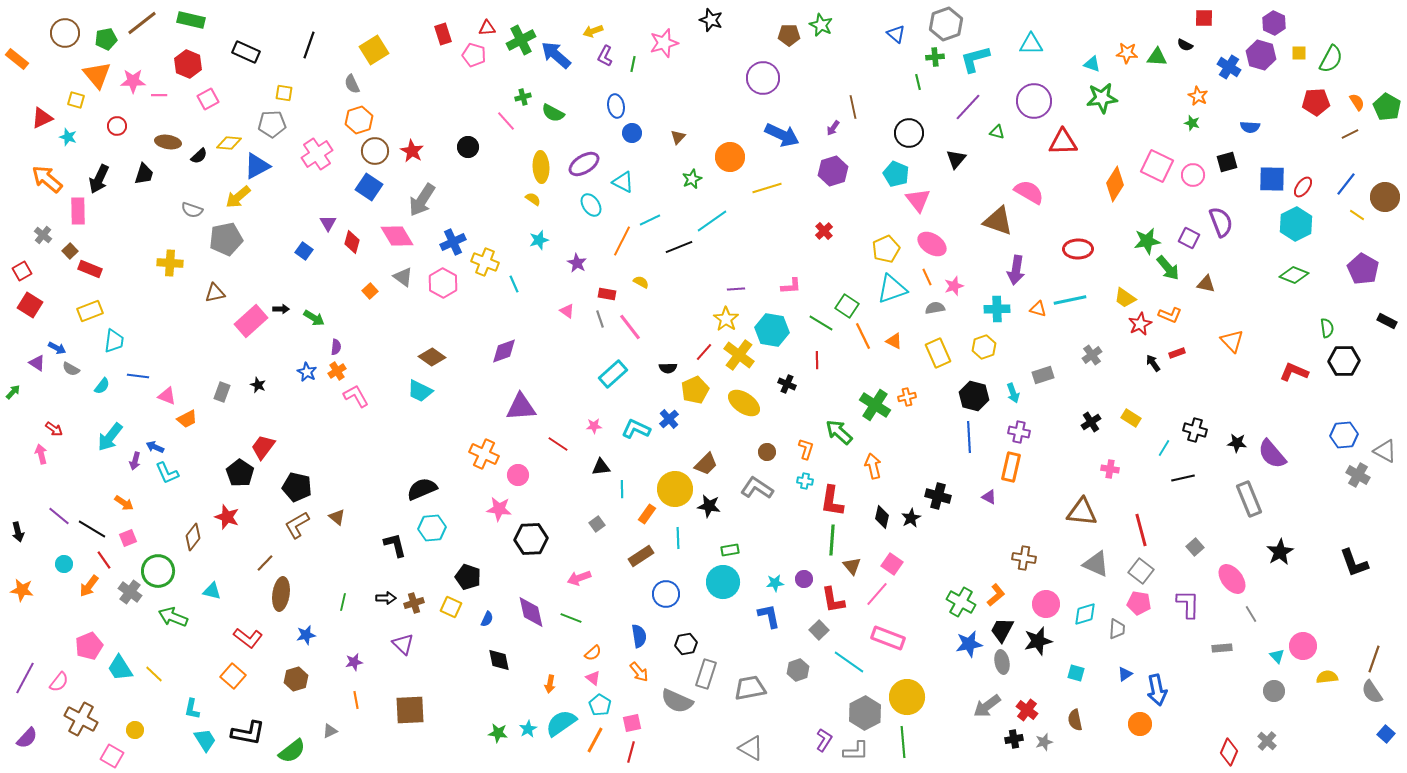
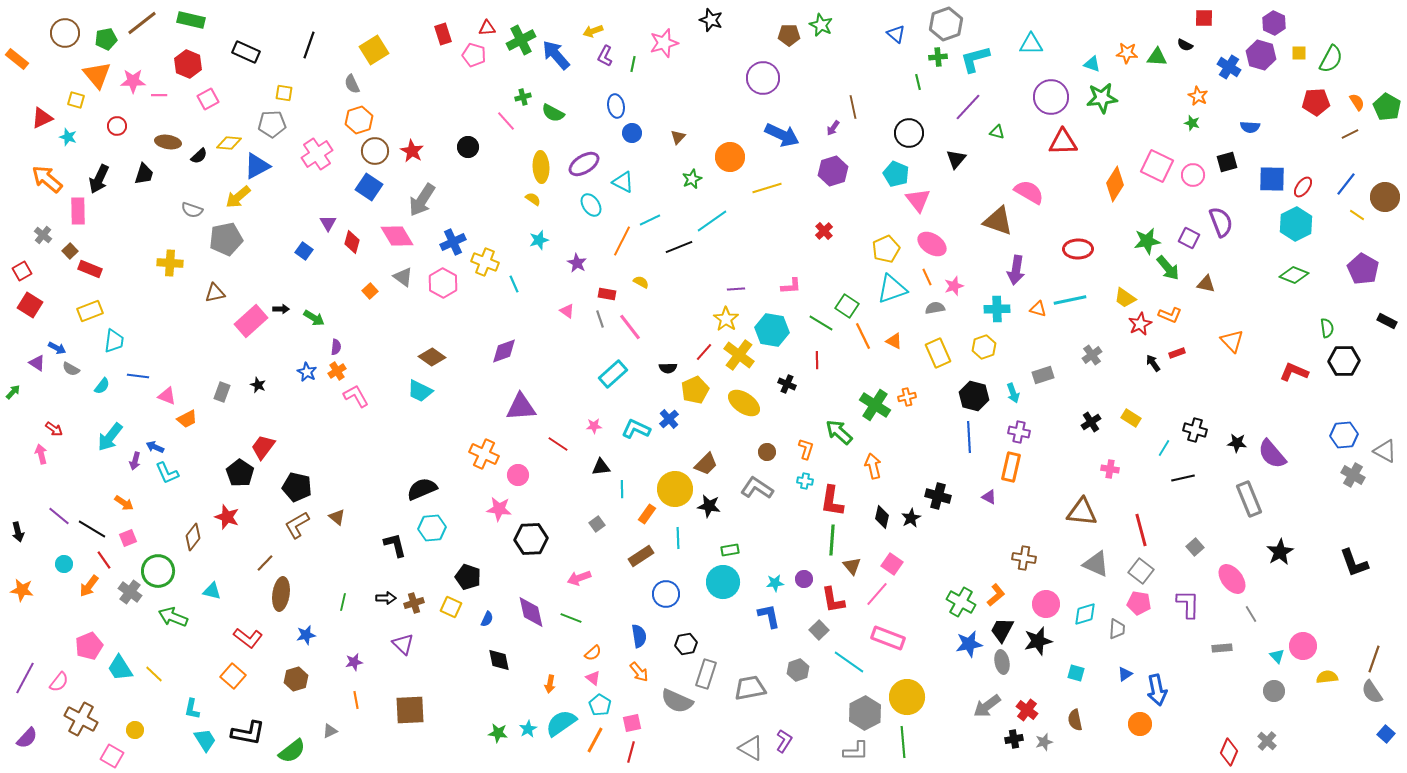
blue arrow at (556, 55): rotated 8 degrees clockwise
green cross at (935, 57): moved 3 px right
purple circle at (1034, 101): moved 17 px right, 4 px up
gray cross at (1358, 475): moved 5 px left
purple L-shape at (824, 740): moved 40 px left, 1 px down
